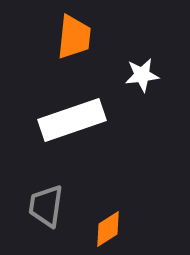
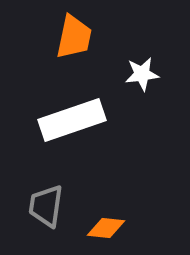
orange trapezoid: rotated 6 degrees clockwise
white star: moved 1 px up
orange diamond: moved 2 px left, 1 px up; rotated 39 degrees clockwise
